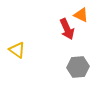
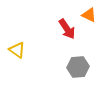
orange triangle: moved 8 px right
red arrow: rotated 10 degrees counterclockwise
